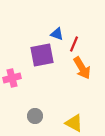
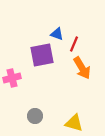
yellow triangle: rotated 12 degrees counterclockwise
